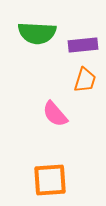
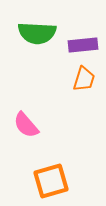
orange trapezoid: moved 1 px left, 1 px up
pink semicircle: moved 29 px left, 11 px down
orange square: moved 1 px right, 1 px down; rotated 12 degrees counterclockwise
